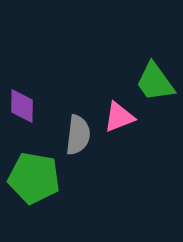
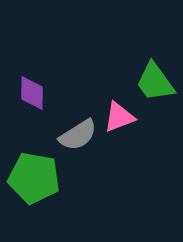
purple diamond: moved 10 px right, 13 px up
gray semicircle: rotated 51 degrees clockwise
